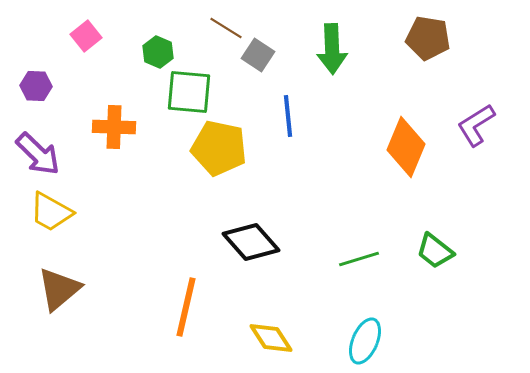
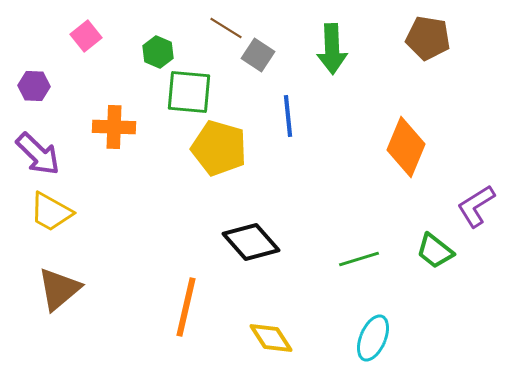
purple hexagon: moved 2 px left
purple L-shape: moved 81 px down
yellow pentagon: rotated 4 degrees clockwise
cyan ellipse: moved 8 px right, 3 px up
